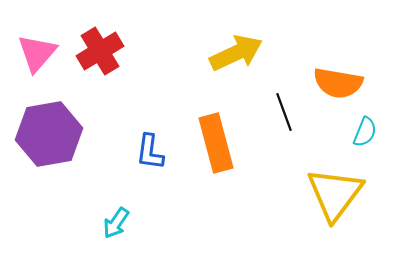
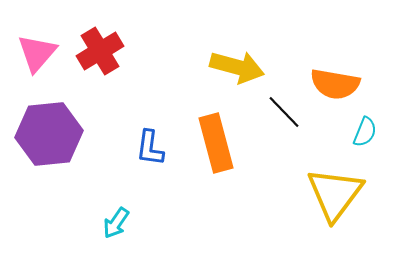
yellow arrow: moved 1 px right, 14 px down; rotated 40 degrees clockwise
orange semicircle: moved 3 px left, 1 px down
black line: rotated 24 degrees counterclockwise
purple hexagon: rotated 4 degrees clockwise
blue L-shape: moved 4 px up
